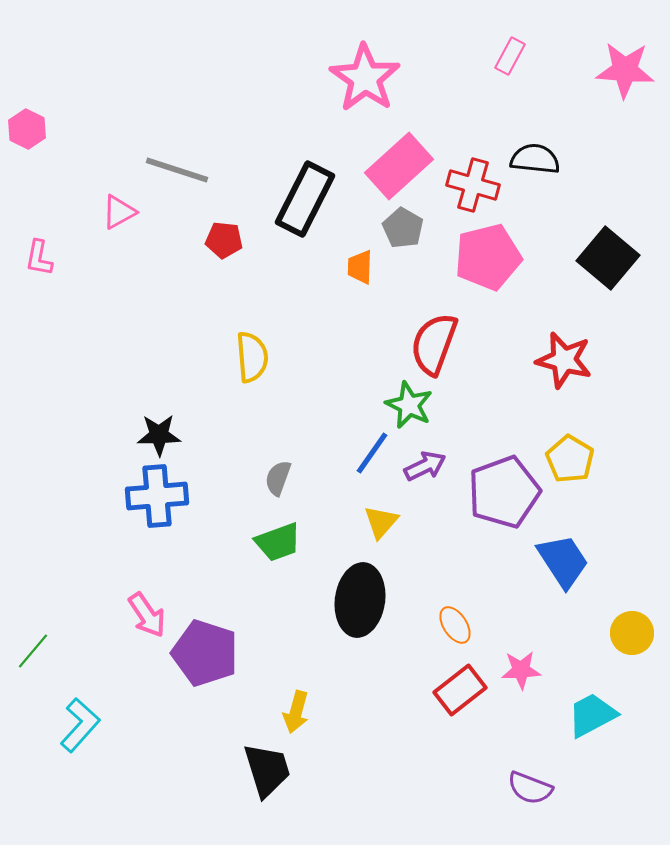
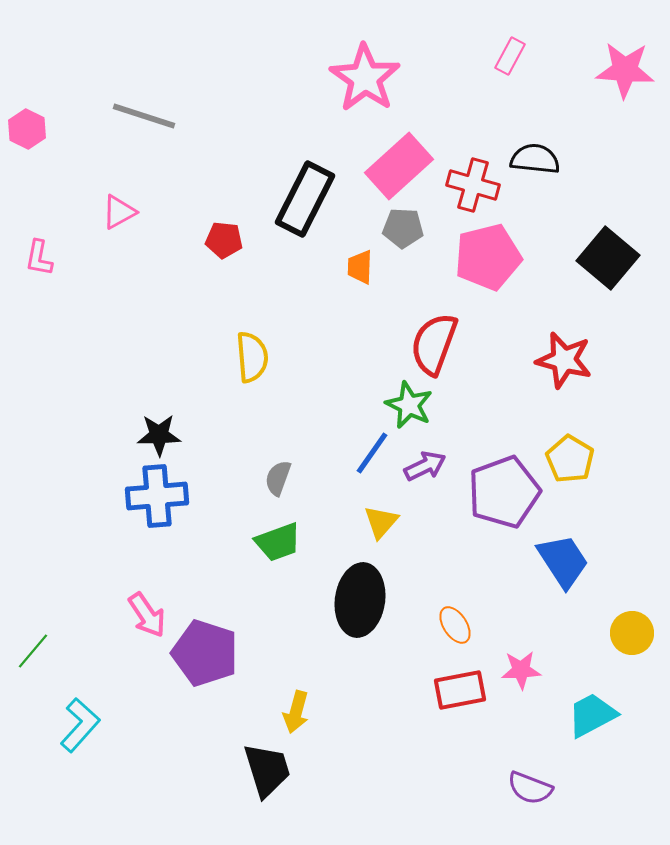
gray line at (177, 170): moved 33 px left, 54 px up
gray pentagon at (403, 228): rotated 27 degrees counterclockwise
red rectangle at (460, 690): rotated 27 degrees clockwise
